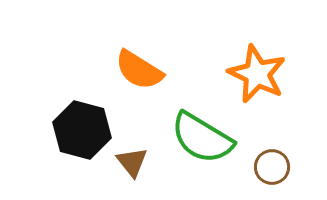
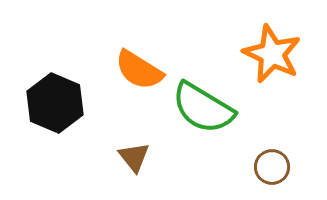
orange star: moved 15 px right, 20 px up
black hexagon: moved 27 px left, 27 px up; rotated 8 degrees clockwise
green semicircle: moved 1 px right, 30 px up
brown triangle: moved 2 px right, 5 px up
